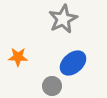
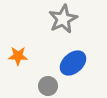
orange star: moved 1 px up
gray circle: moved 4 px left
